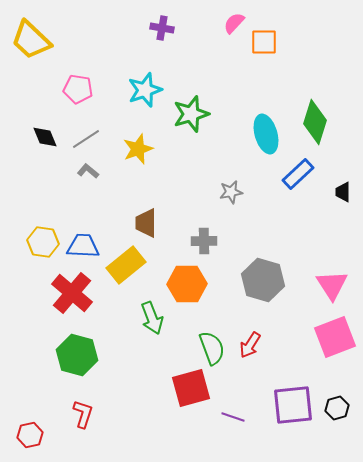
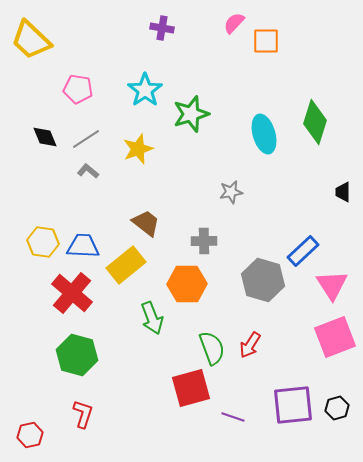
orange square: moved 2 px right, 1 px up
cyan star: rotated 16 degrees counterclockwise
cyan ellipse: moved 2 px left
blue rectangle: moved 5 px right, 77 px down
brown trapezoid: rotated 128 degrees clockwise
